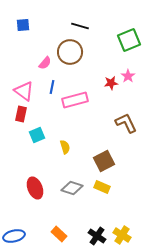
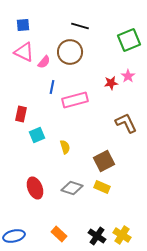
pink semicircle: moved 1 px left, 1 px up
pink triangle: moved 39 px up; rotated 10 degrees counterclockwise
